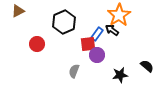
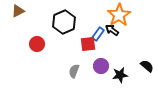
blue rectangle: moved 1 px right
purple circle: moved 4 px right, 11 px down
